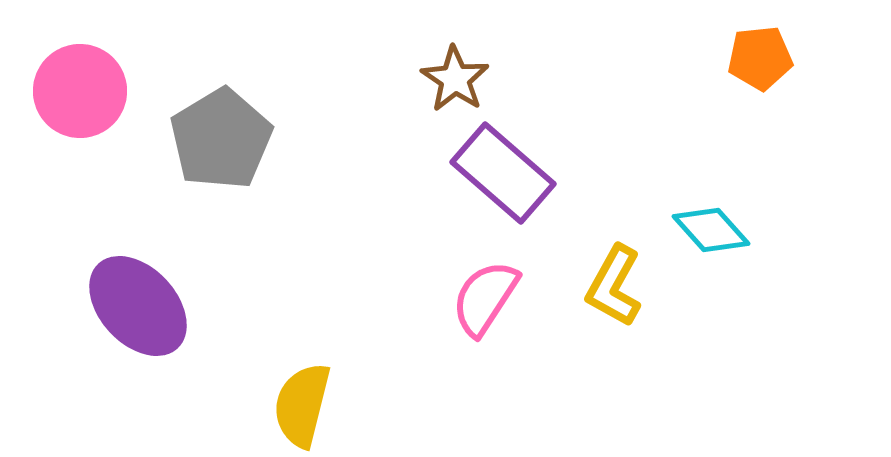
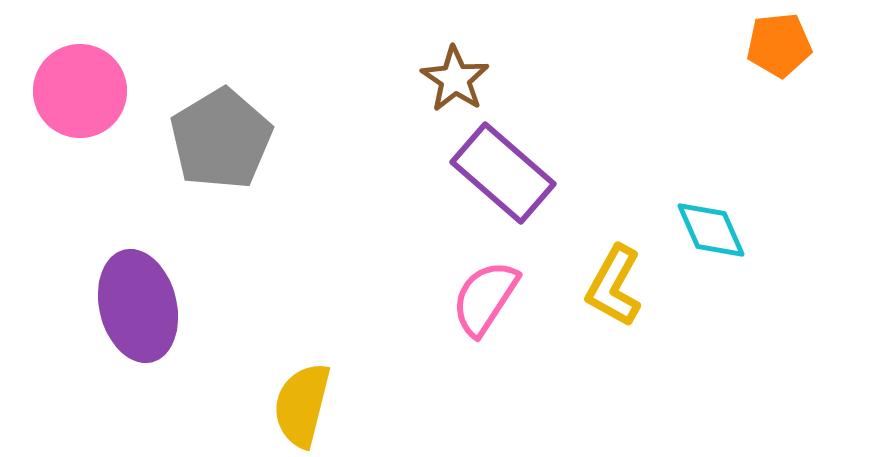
orange pentagon: moved 19 px right, 13 px up
cyan diamond: rotated 18 degrees clockwise
purple ellipse: rotated 29 degrees clockwise
